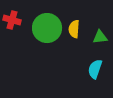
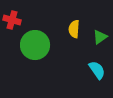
green circle: moved 12 px left, 17 px down
green triangle: rotated 28 degrees counterclockwise
cyan semicircle: moved 2 px right, 1 px down; rotated 126 degrees clockwise
